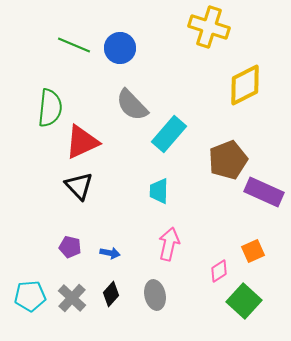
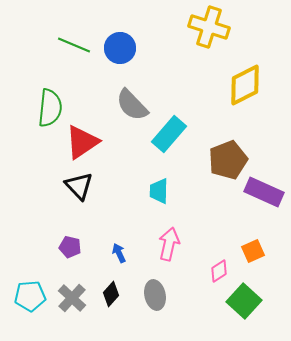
red triangle: rotated 9 degrees counterclockwise
blue arrow: moved 9 px right; rotated 126 degrees counterclockwise
